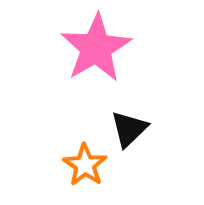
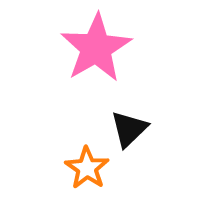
orange star: moved 2 px right, 3 px down
